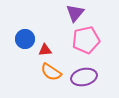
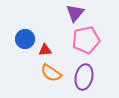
orange semicircle: moved 1 px down
purple ellipse: rotated 65 degrees counterclockwise
